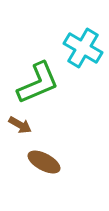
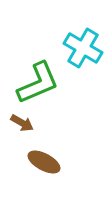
brown arrow: moved 2 px right, 2 px up
